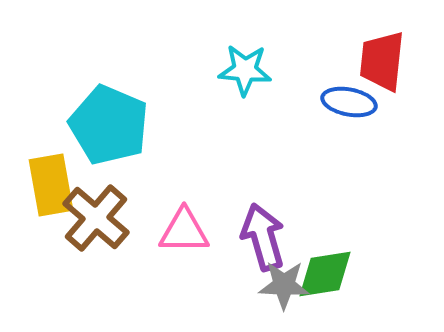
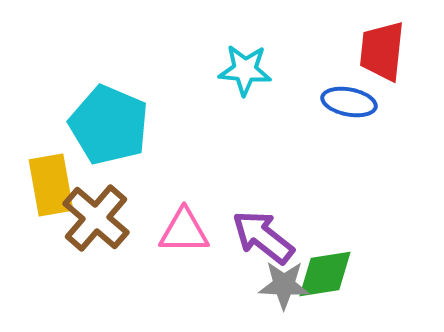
red trapezoid: moved 10 px up
purple arrow: rotated 36 degrees counterclockwise
